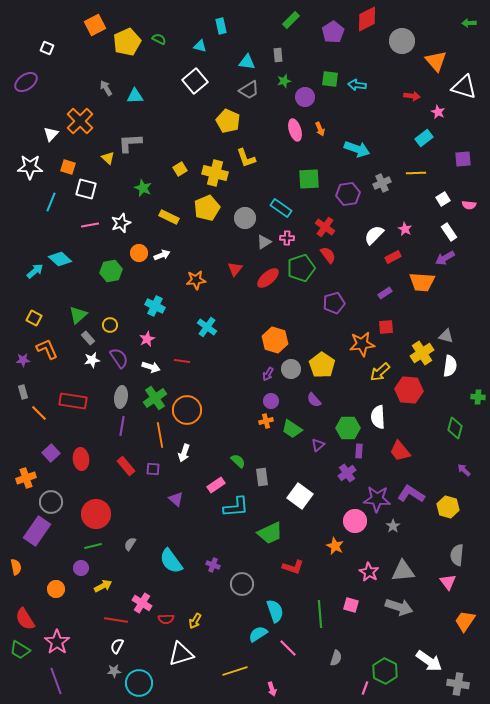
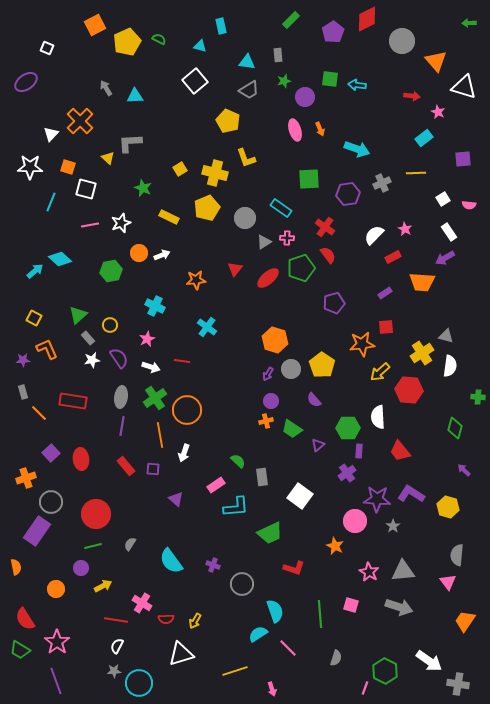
red L-shape at (293, 567): moved 1 px right, 1 px down
